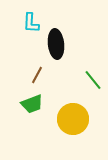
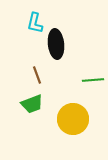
cyan L-shape: moved 4 px right; rotated 10 degrees clockwise
brown line: rotated 48 degrees counterclockwise
green line: rotated 55 degrees counterclockwise
